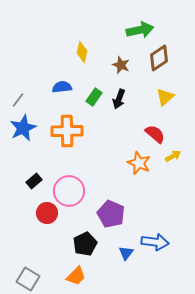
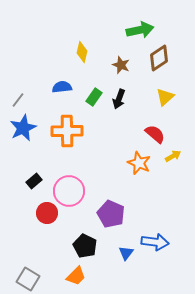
black pentagon: moved 2 px down; rotated 20 degrees counterclockwise
